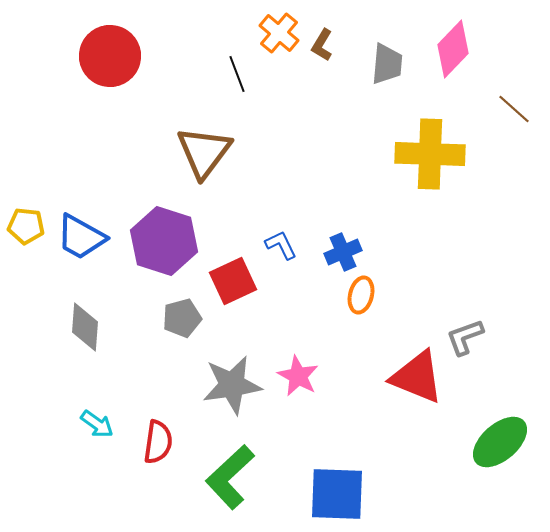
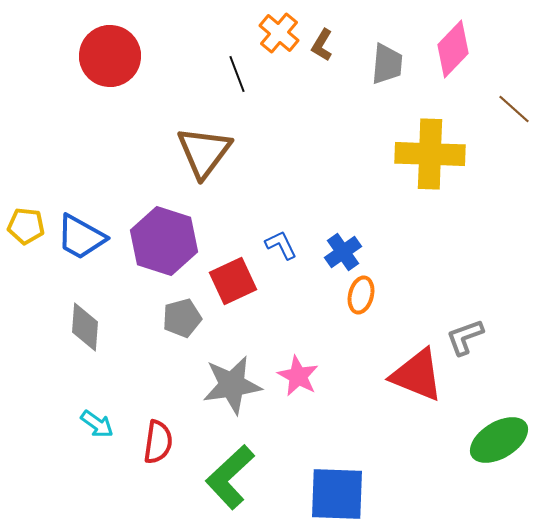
blue cross: rotated 12 degrees counterclockwise
red triangle: moved 2 px up
green ellipse: moved 1 px left, 2 px up; rotated 10 degrees clockwise
